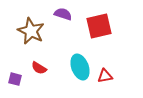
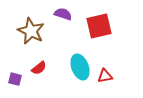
red semicircle: rotated 70 degrees counterclockwise
